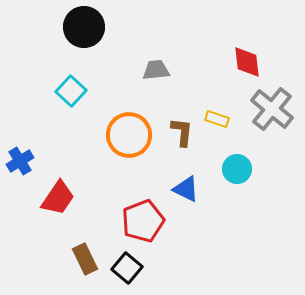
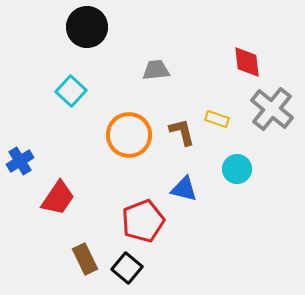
black circle: moved 3 px right
brown L-shape: rotated 20 degrees counterclockwise
blue triangle: moved 2 px left; rotated 12 degrees counterclockwise
